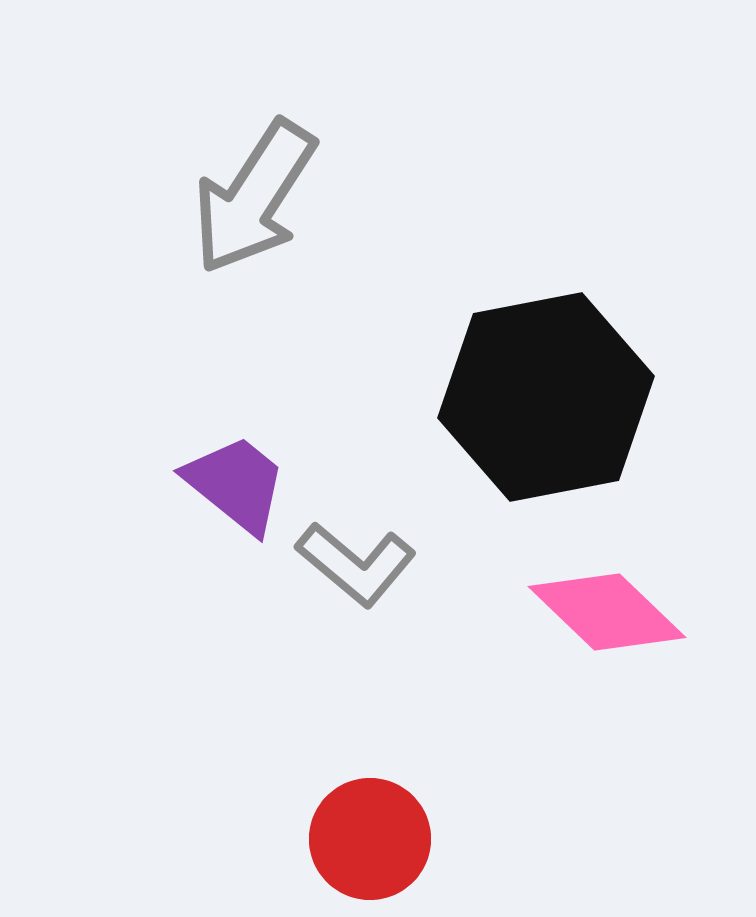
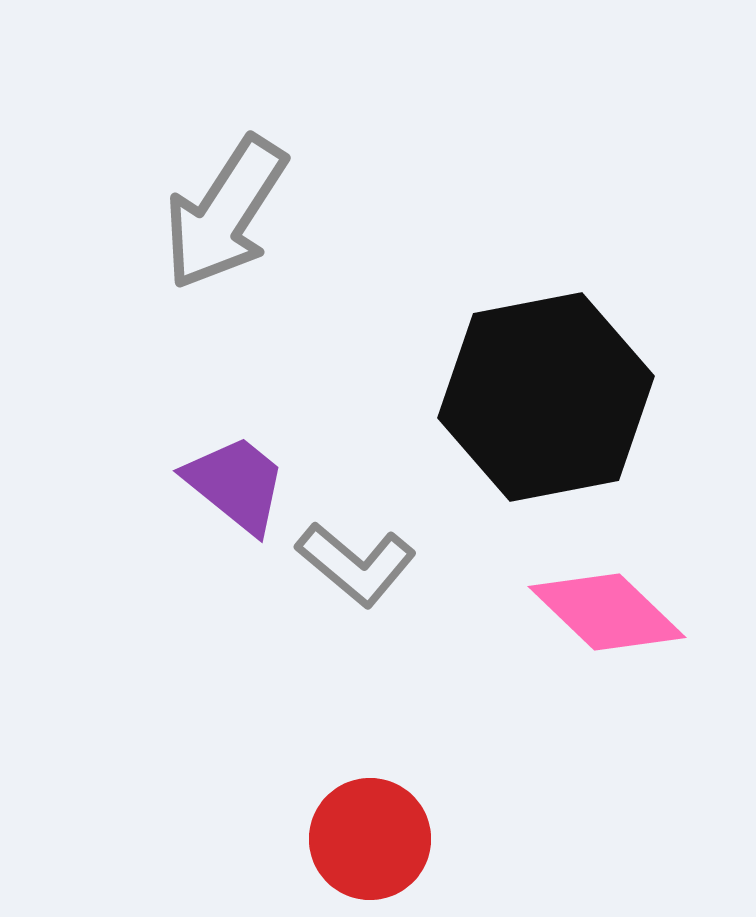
gray arrow: moved 29 px left, 16 px down
